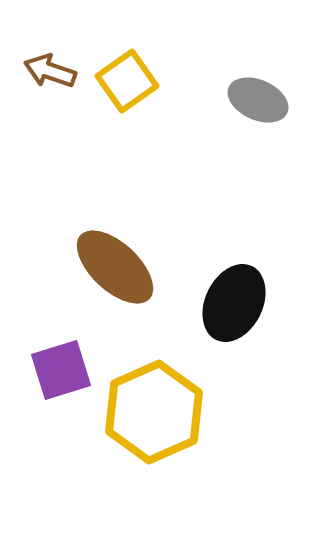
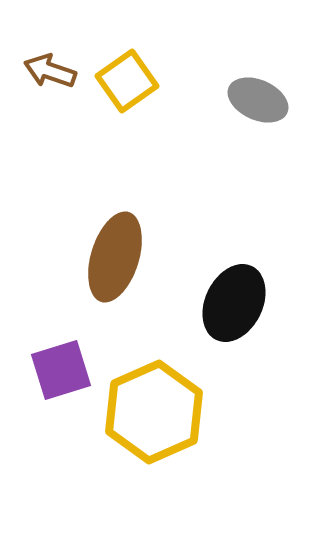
brown ellipse: moved 10 px up; rotated 64 degrees clockwise
